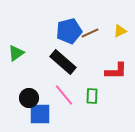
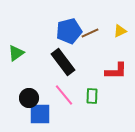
black rectangle: rotated 12 degrees clockwise
